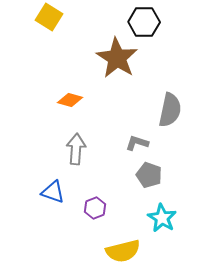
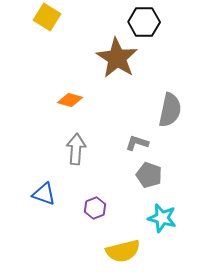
yellow square: moved 2 px left
blue triangle: moved 9 px left, 2 px down
cyan star: rotated 16 degrees counterclockwise
